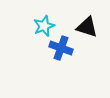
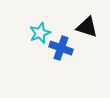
cyan star: moved 4 px left, 7 px down
